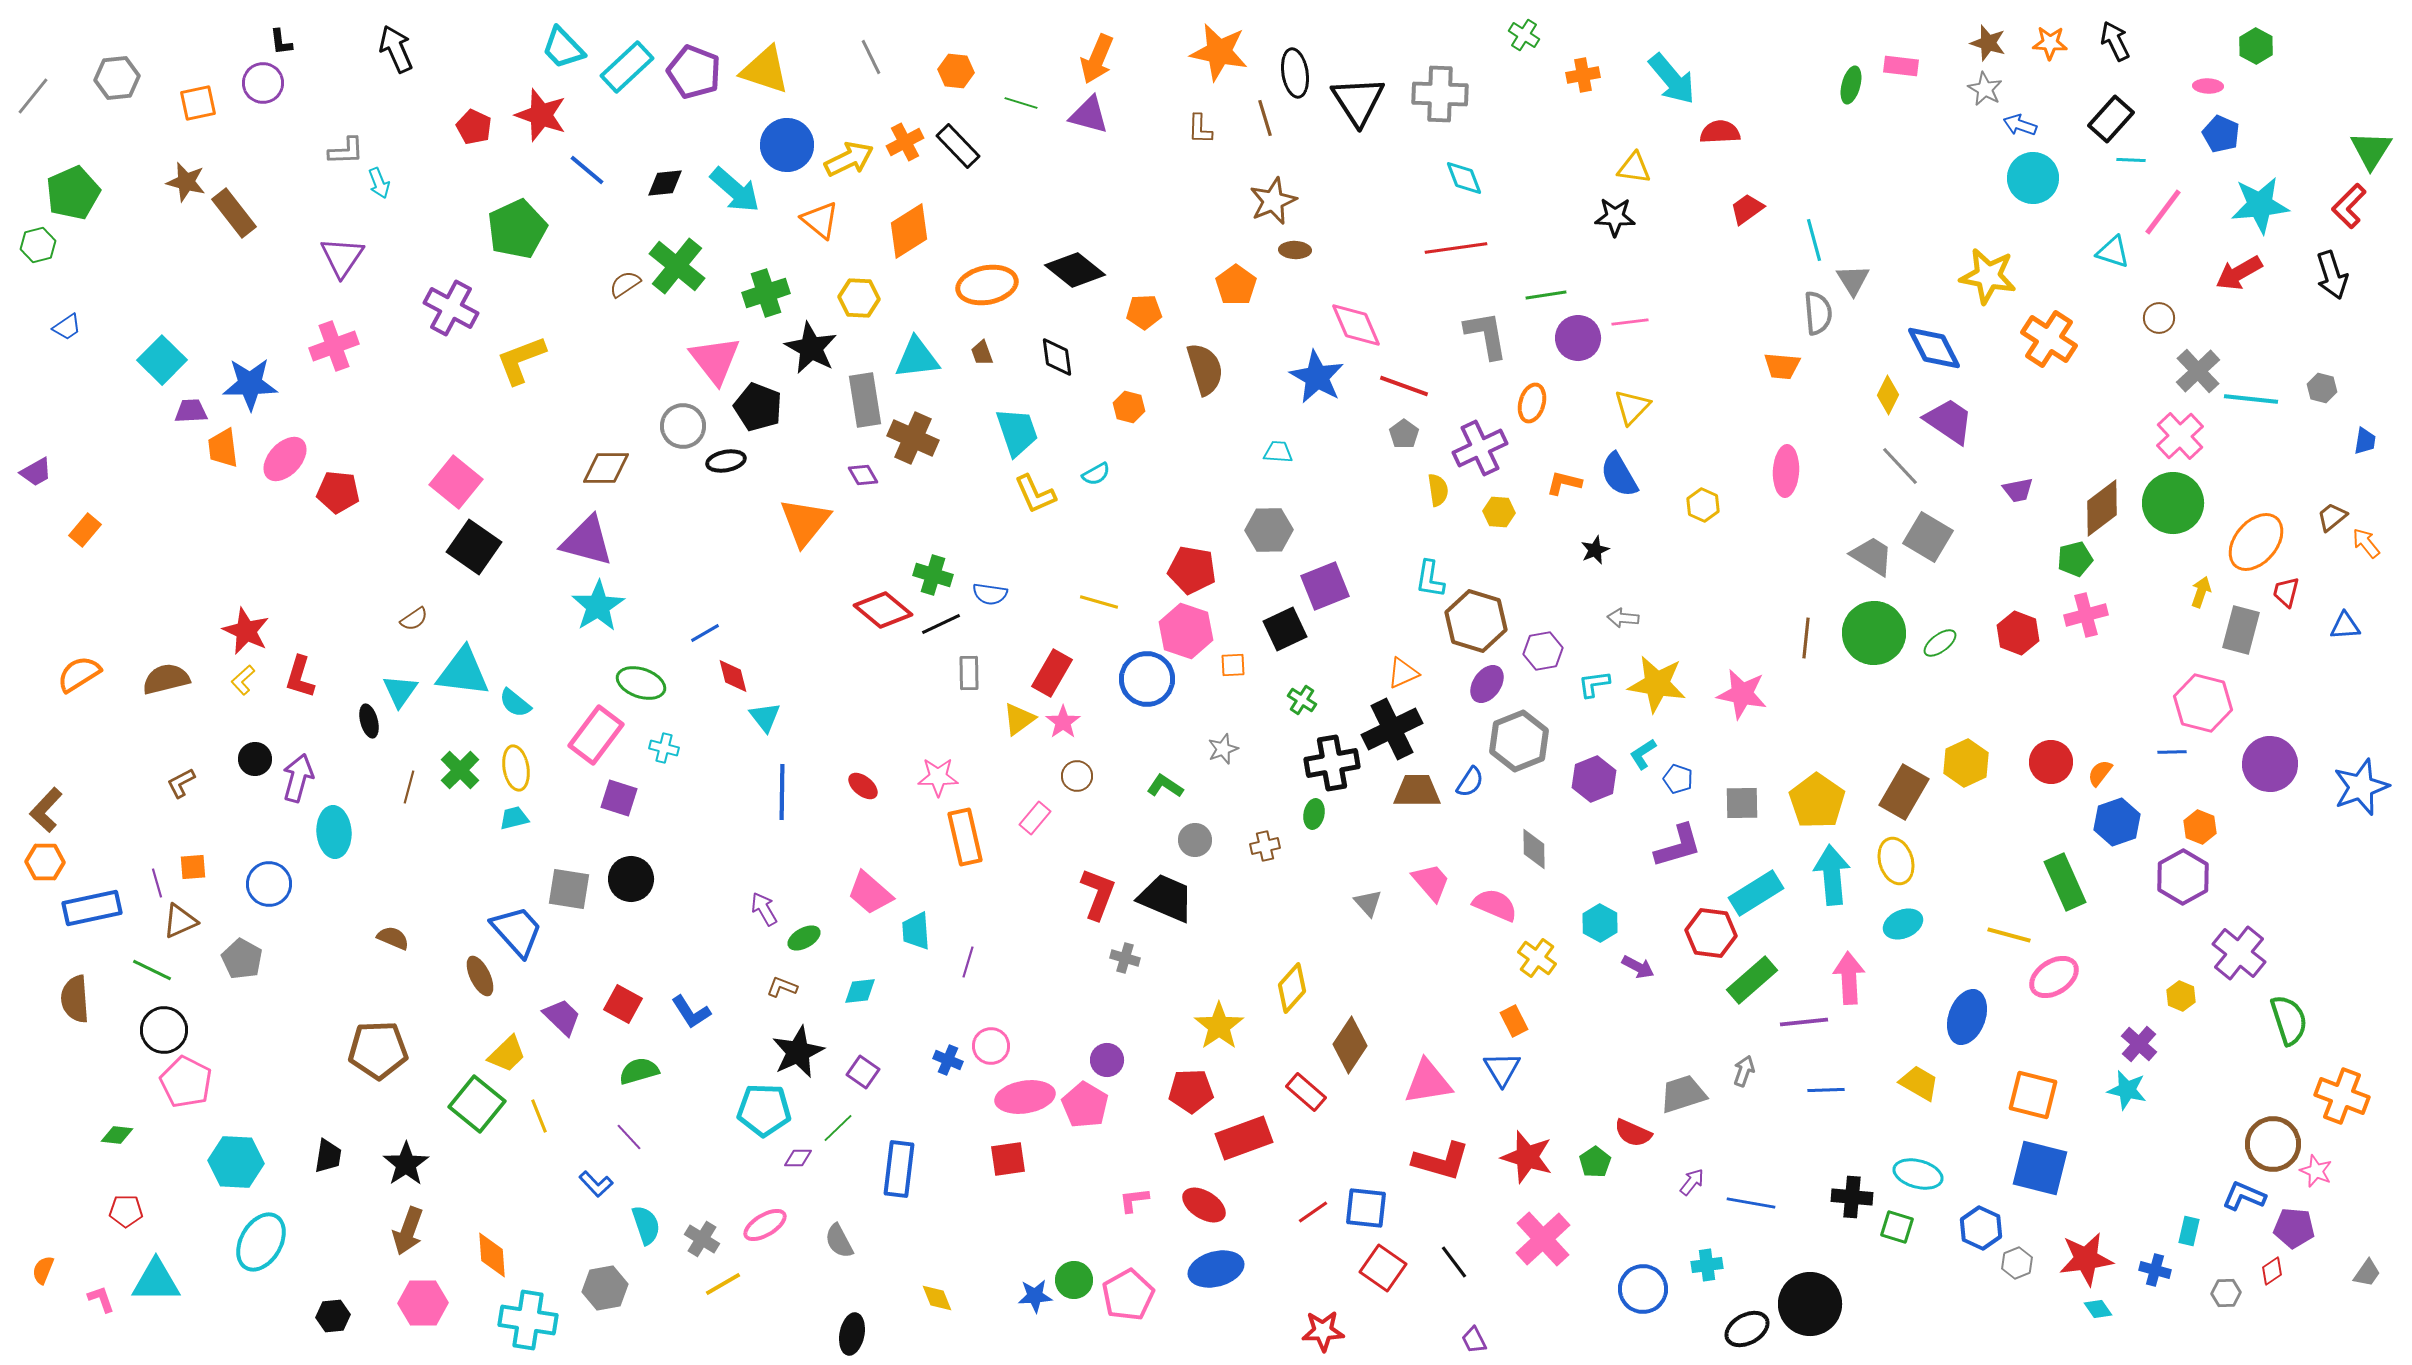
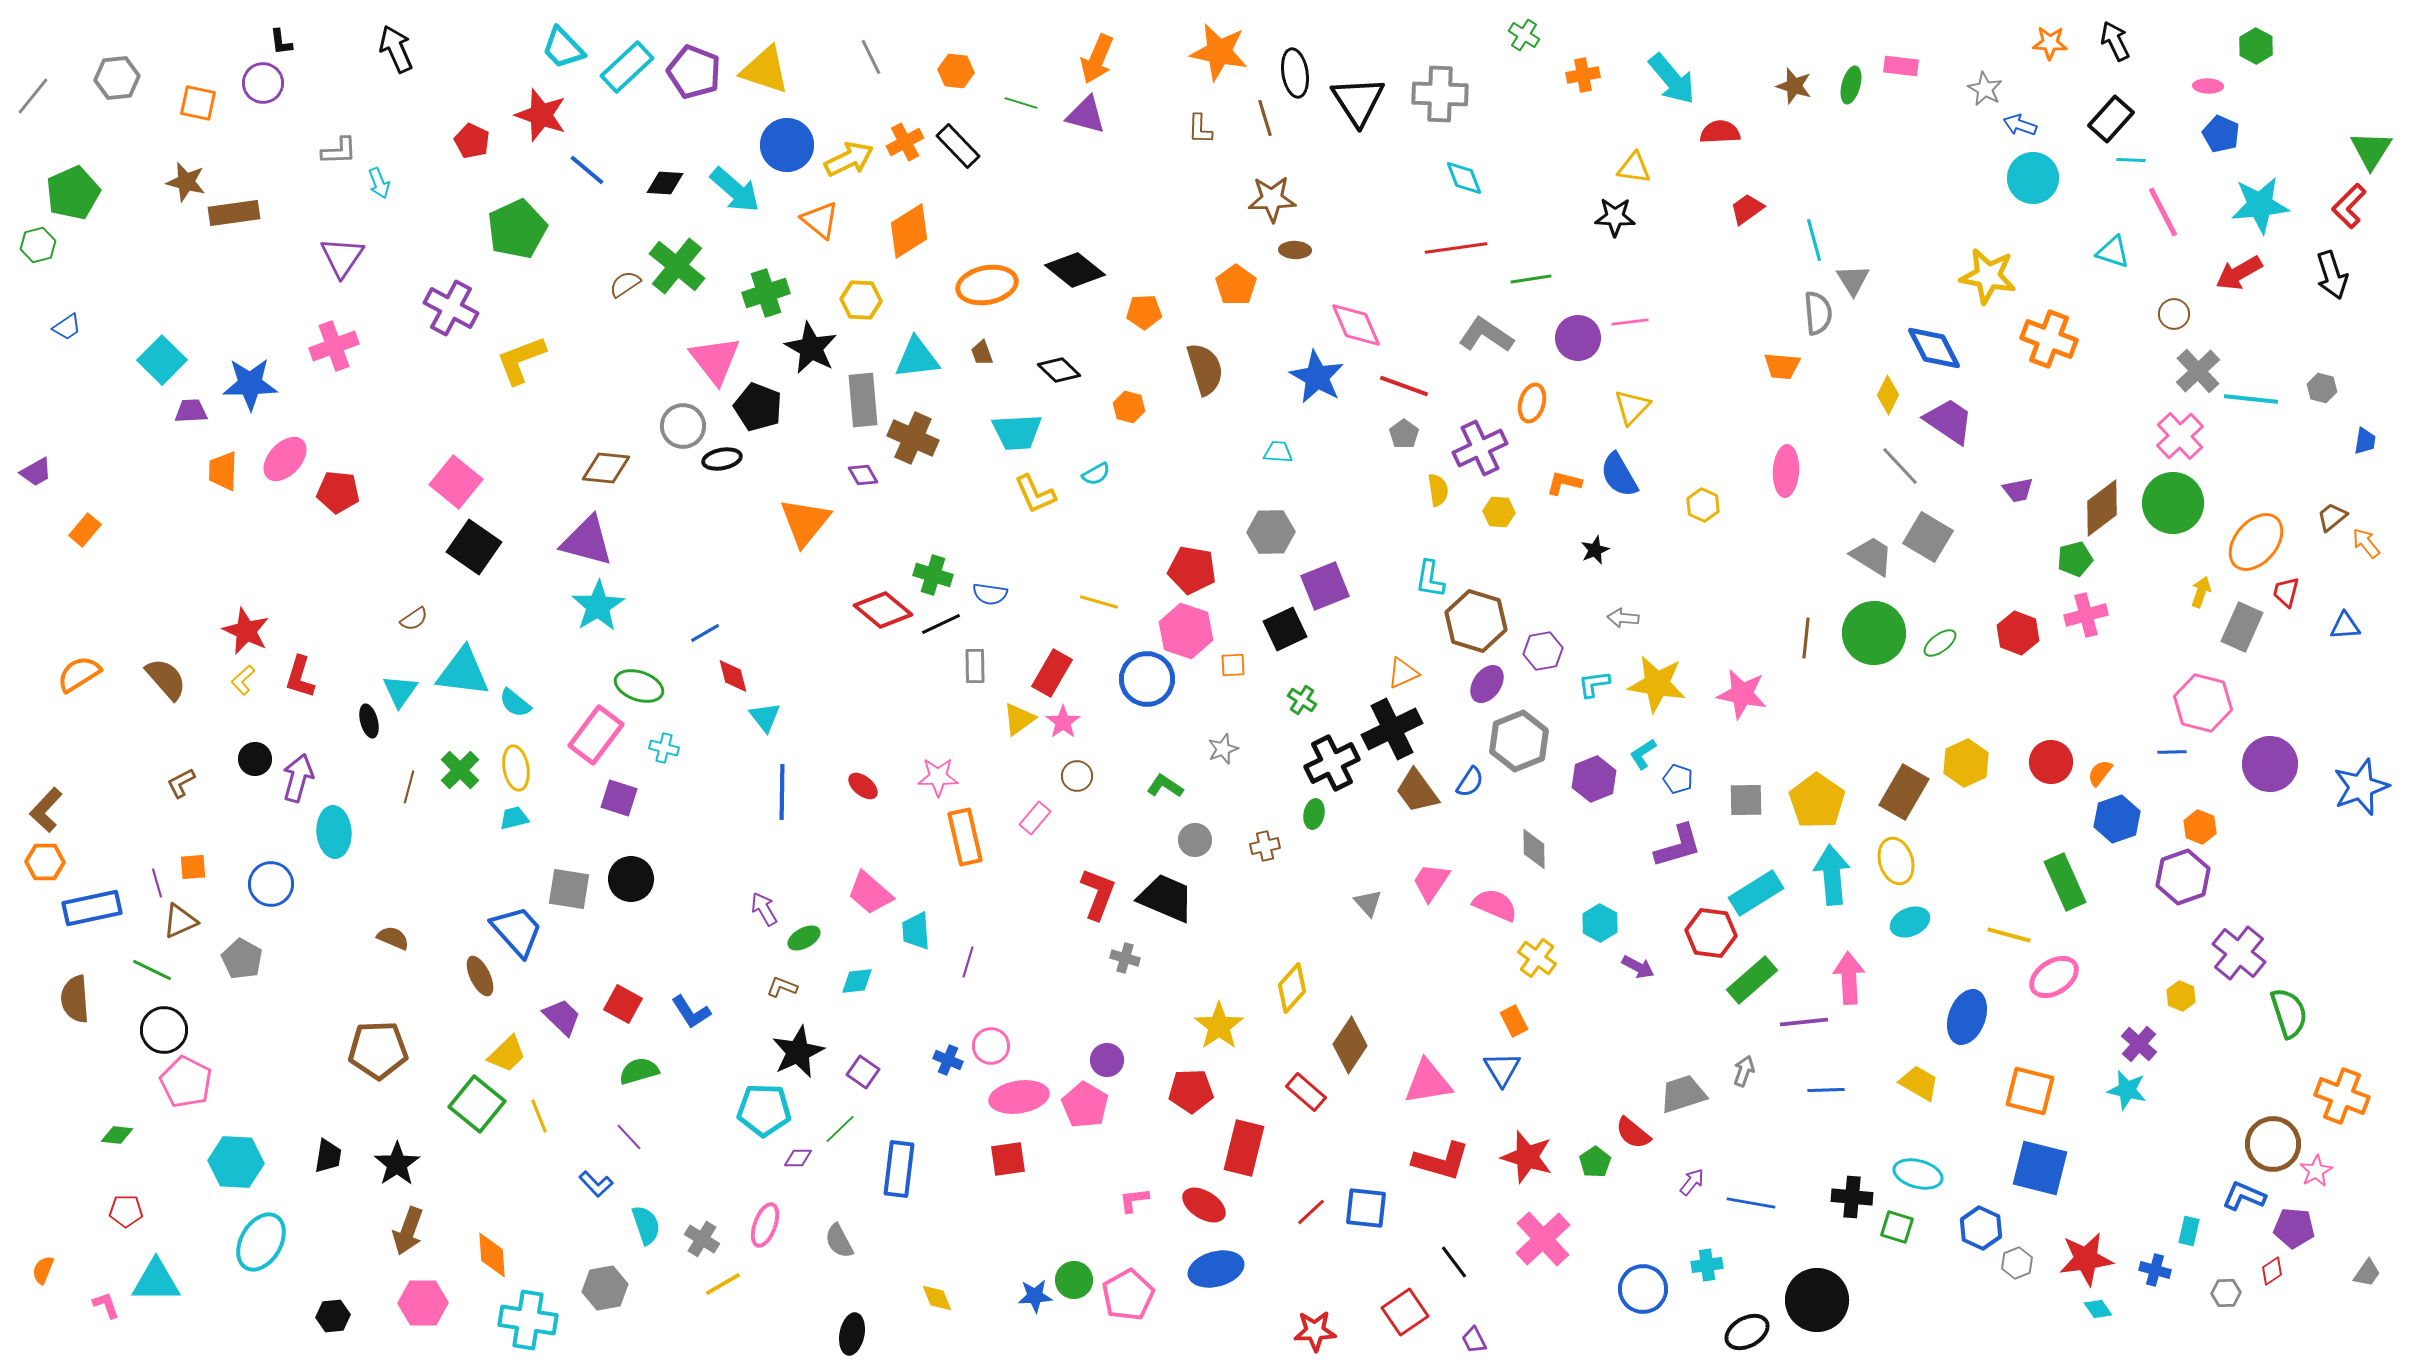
brown star at (1988, 43): moved 194 px left, 43 px down
orange square at (198, 103): rotated 24 degrees clockwise
purple triangle at (1089, 115): moved 3 px left
red pentagon at (474, 127): moved 2 px left, 14 px down
gray L-shape at (346, 151): moved 7 px left
black diamond at (665, 183): rotated 9 degrees clockwise
brown star at (1273, 201): moved 1 px left, 2 px up; rotated 21 degrees clockwise
pink line at (2163, 212): rotated 64 degrees counterclockwise
brown rectangle at (234, 213): rotated 60 degrees counterclockwise
green line at (1546, 295): moved 15 px left, 16 px up
yellow hexagon at (859, 298): moved 2 px right, 2 px down
brown circle at (2159, 318): moved 15 px right, 4 px up
gray L-shape at (1486, 335): rotated 46 degrees counterclockwise
orange cross at (2049, 339): rotated 12 degrees counterclockwise
black diamond at (1057, 357): moved 2 px right, 13 px down; rotated 39 degrees counterclockwise
gray rectangle at (865, 400): moved 2 px left; rotated 4 degrees clockwise
cyan trapezoid at (1017, 432): rotated 106 degrees clockwise
orange trapezoid at (223, 448): moved 23 px down; rotated 9 degrees clockwise
black ellipse at (726, 461): moved 4 px left, 2 px up
brown diamond at (606, 468): rotated 6 degrees clockwise
gray hexagon at (1269, 530): moved 2 px right, 2 px down
gray rectangle at (2241, 630): moved 1 px right, 3 px up; rotated 9 degrees clockwise
gray rectangle at (969, 673): moved 6 px right, 7 px up
brown semicircle at (166, 679): rotated 63 degrees clockwise
green ellipse at (641, 683): moved 2 px left, 3 px down
black cross at (1332, 763): rotated 16 degrees counterclockwise
brown trapezoid at (1417, 791): rotated 126 degrees counterclockwise
gray square at (1742, 803): moved 4 px right, 3 px up
blue hexagon at (2117, 822): moved 3 px up
purple hexagon at (2183, 877): rotated 10 degrees clockwise
pink trapezoid at (1431, 882): rotated 105 degrees counterclockwise
blue circle at (269, 884): moved 2 px right
cyan ellipse at (1903, 924): moved 7 px right, 2 px up
cyan diamond at (860, 991): moved 3 px left, 10 px up
green semicircle at (2289, 1020): moved 7 px up
orange square at (2033, 1095): moved 3 px left, 4 px up
pink ellipse at (1025, 1097): moved 6 px left
green line at (838, 1128): moved 2 px right, 1 px down
red semicircle at (1633, 1133): rotated 15 degrees clockwise
red rectangle at (1244, 1138): moved 10 px down; rotated 56 degrees counterclockwise
black star at (406, 1164): moved 9 px left
pink star at (2316, 1171): rotated 20 degrees clockwise
red line at (1313, 1212): moved 2 px left; rotated 8 degrees counterclockwise
pink ellipse at (765, 1225): rotated 39 degrees counterclockwise
red square at (1383, 1268): moved 22 px right, 44 px down; rotated 21 degrees clockwise
pink L-shape at (101, 1299): moved 5 px right, 6 px down
black circle at (1810, 1304): moved 7 px right, 4 px up
black ellipse at (1747, 1329): moved 3 px down
red star at (1323, 1331): moved 8 px left
